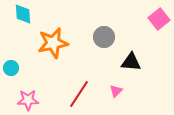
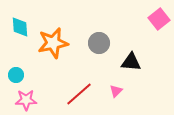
cyan diamond: moved 3 px left, 13 px down
gray circle: moved 5 px left, 6 px down
cyan circle: moved 5 px right, 7 px down
red line: rotated 16 degrees clockwise
pink star: moved 2 px left
